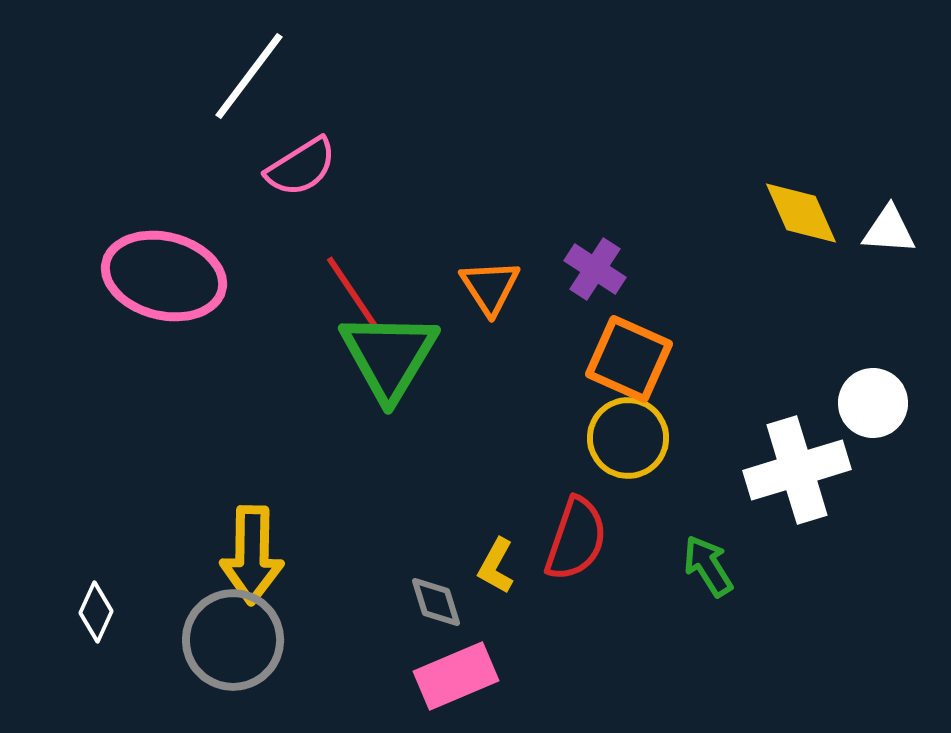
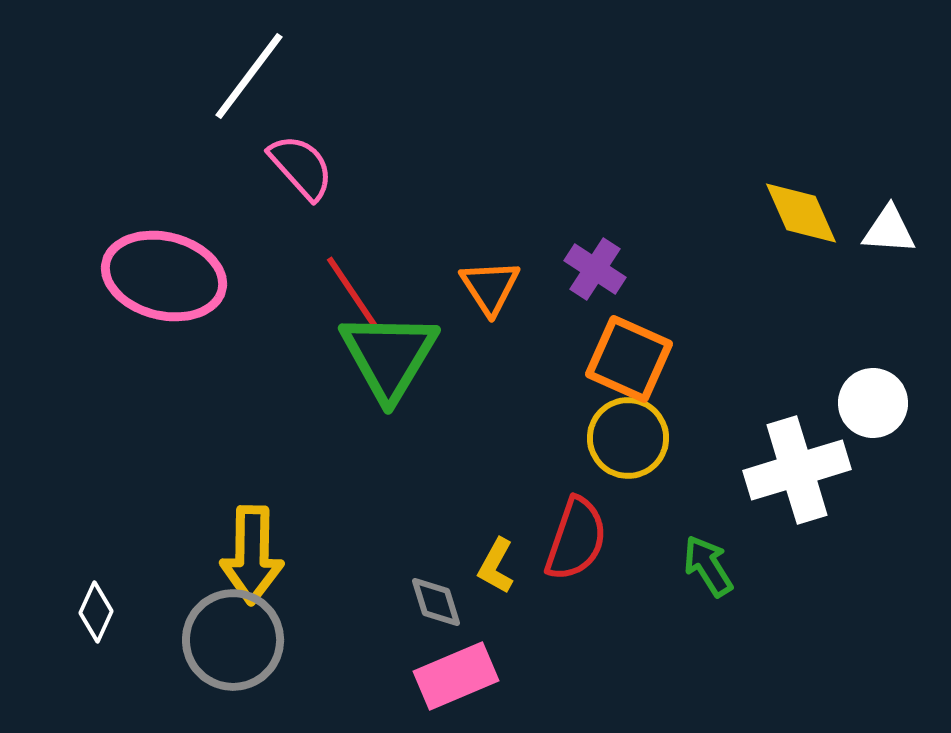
pink semicircle: rotated 100 degrees counterclockwise
